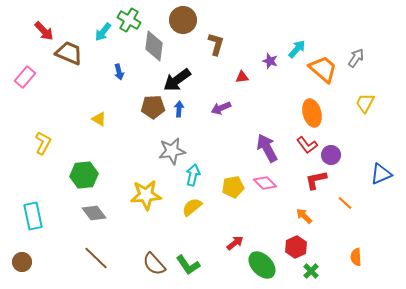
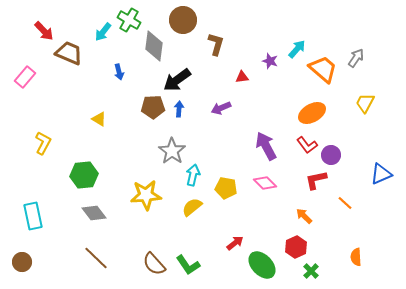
orange ellipse at (312, 113): rotated 76 degrees clockwise
purple arrow at (267, 148): moved 1 px left, 2 px up
gray star at (172, 151): rotated 28 degrees counterclockwise
yellow pentagon at (233, 187): moved 7 px left, 1 px down; rotated 20 degrees clockwise
